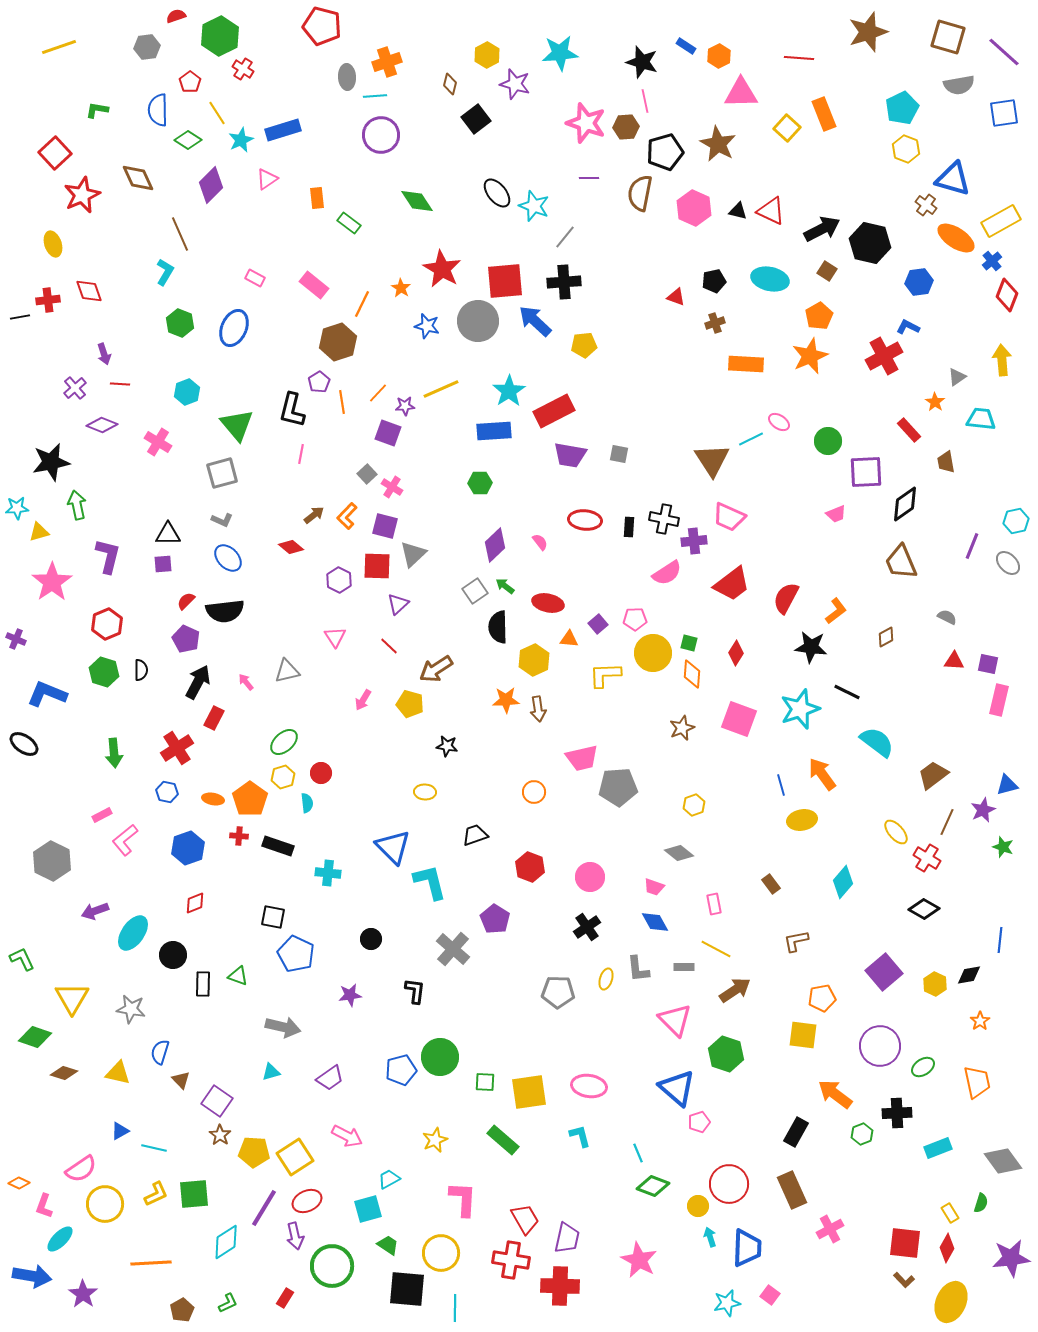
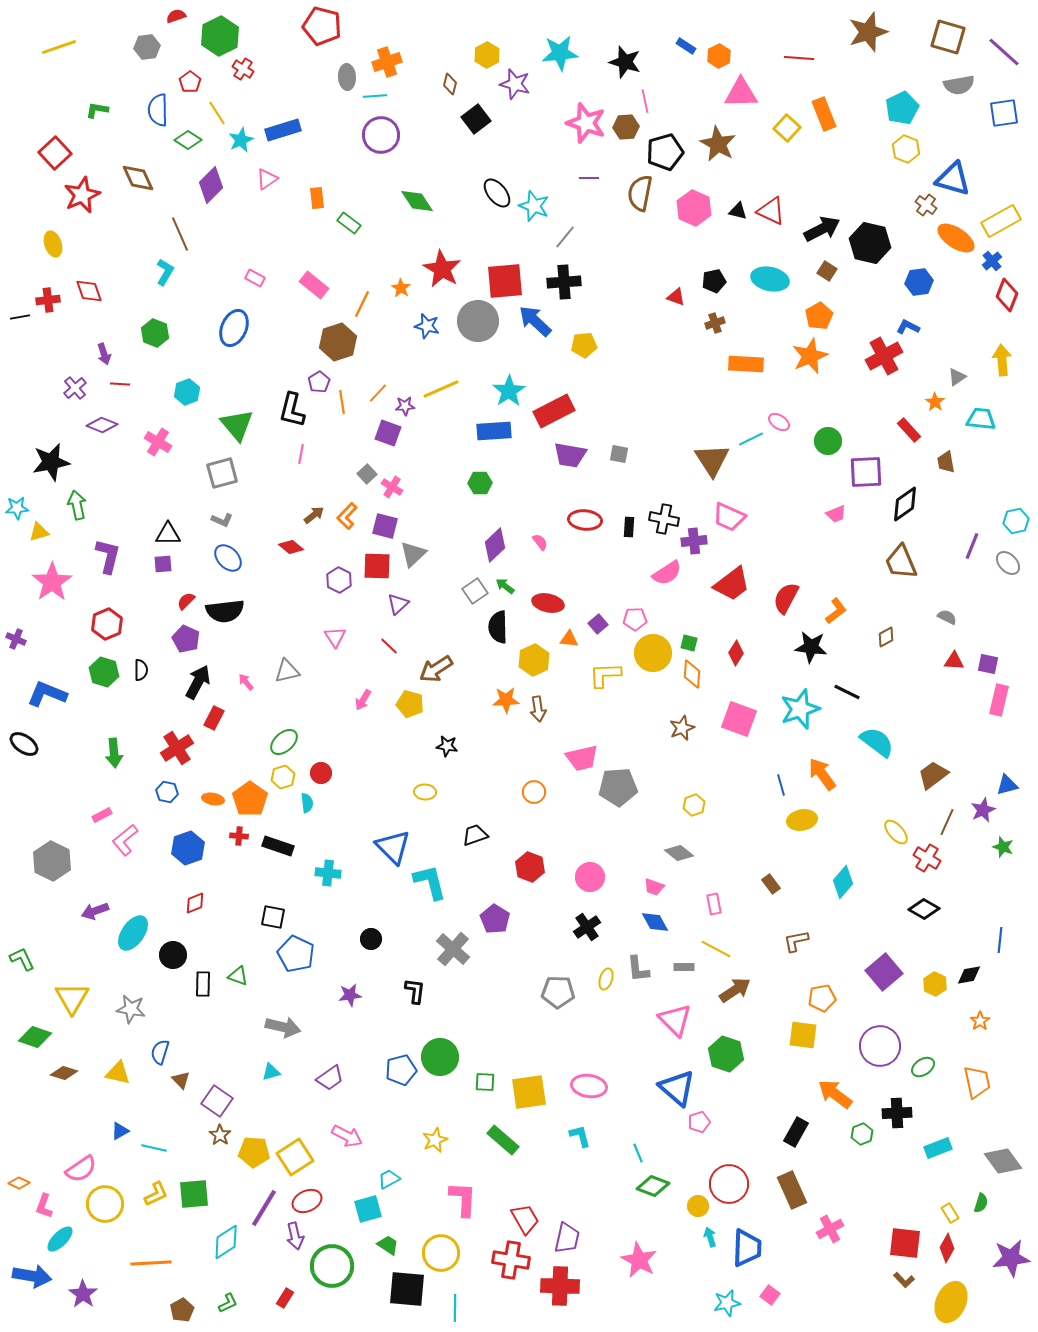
black star at (642, 62): moved 17 px left
green hexagon at (180, 323): moved 25 px left, 10 px down
